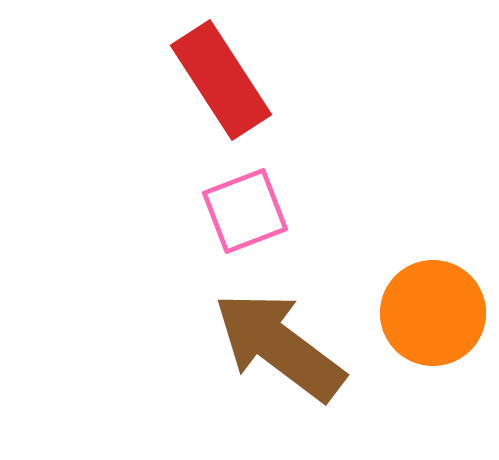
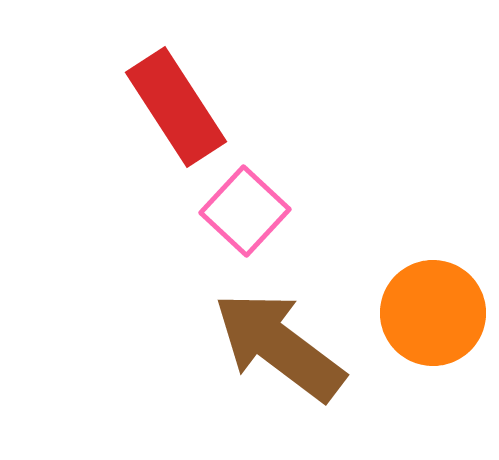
red rectangle: moved 45 px left, 27 px down
pink square: rotated 26 degrees counterclockwise
